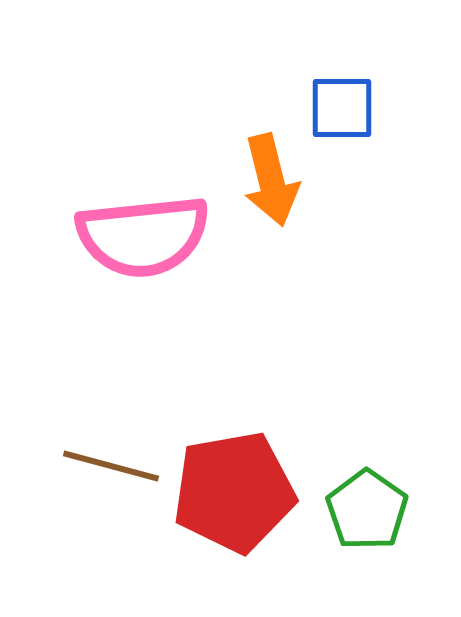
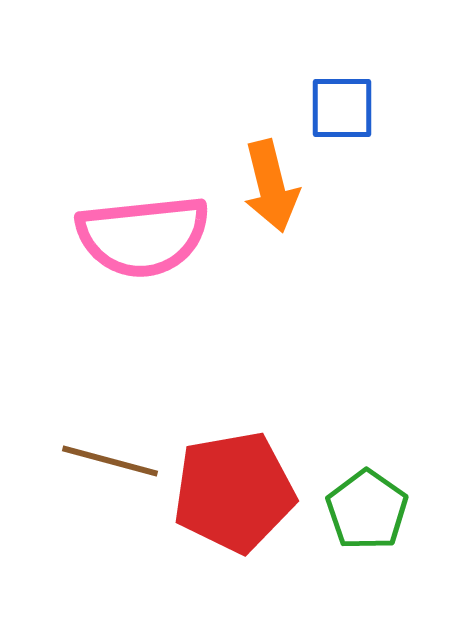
orange arrow: moved 6 px down
brown line: moved 1 px left, 5 px up
